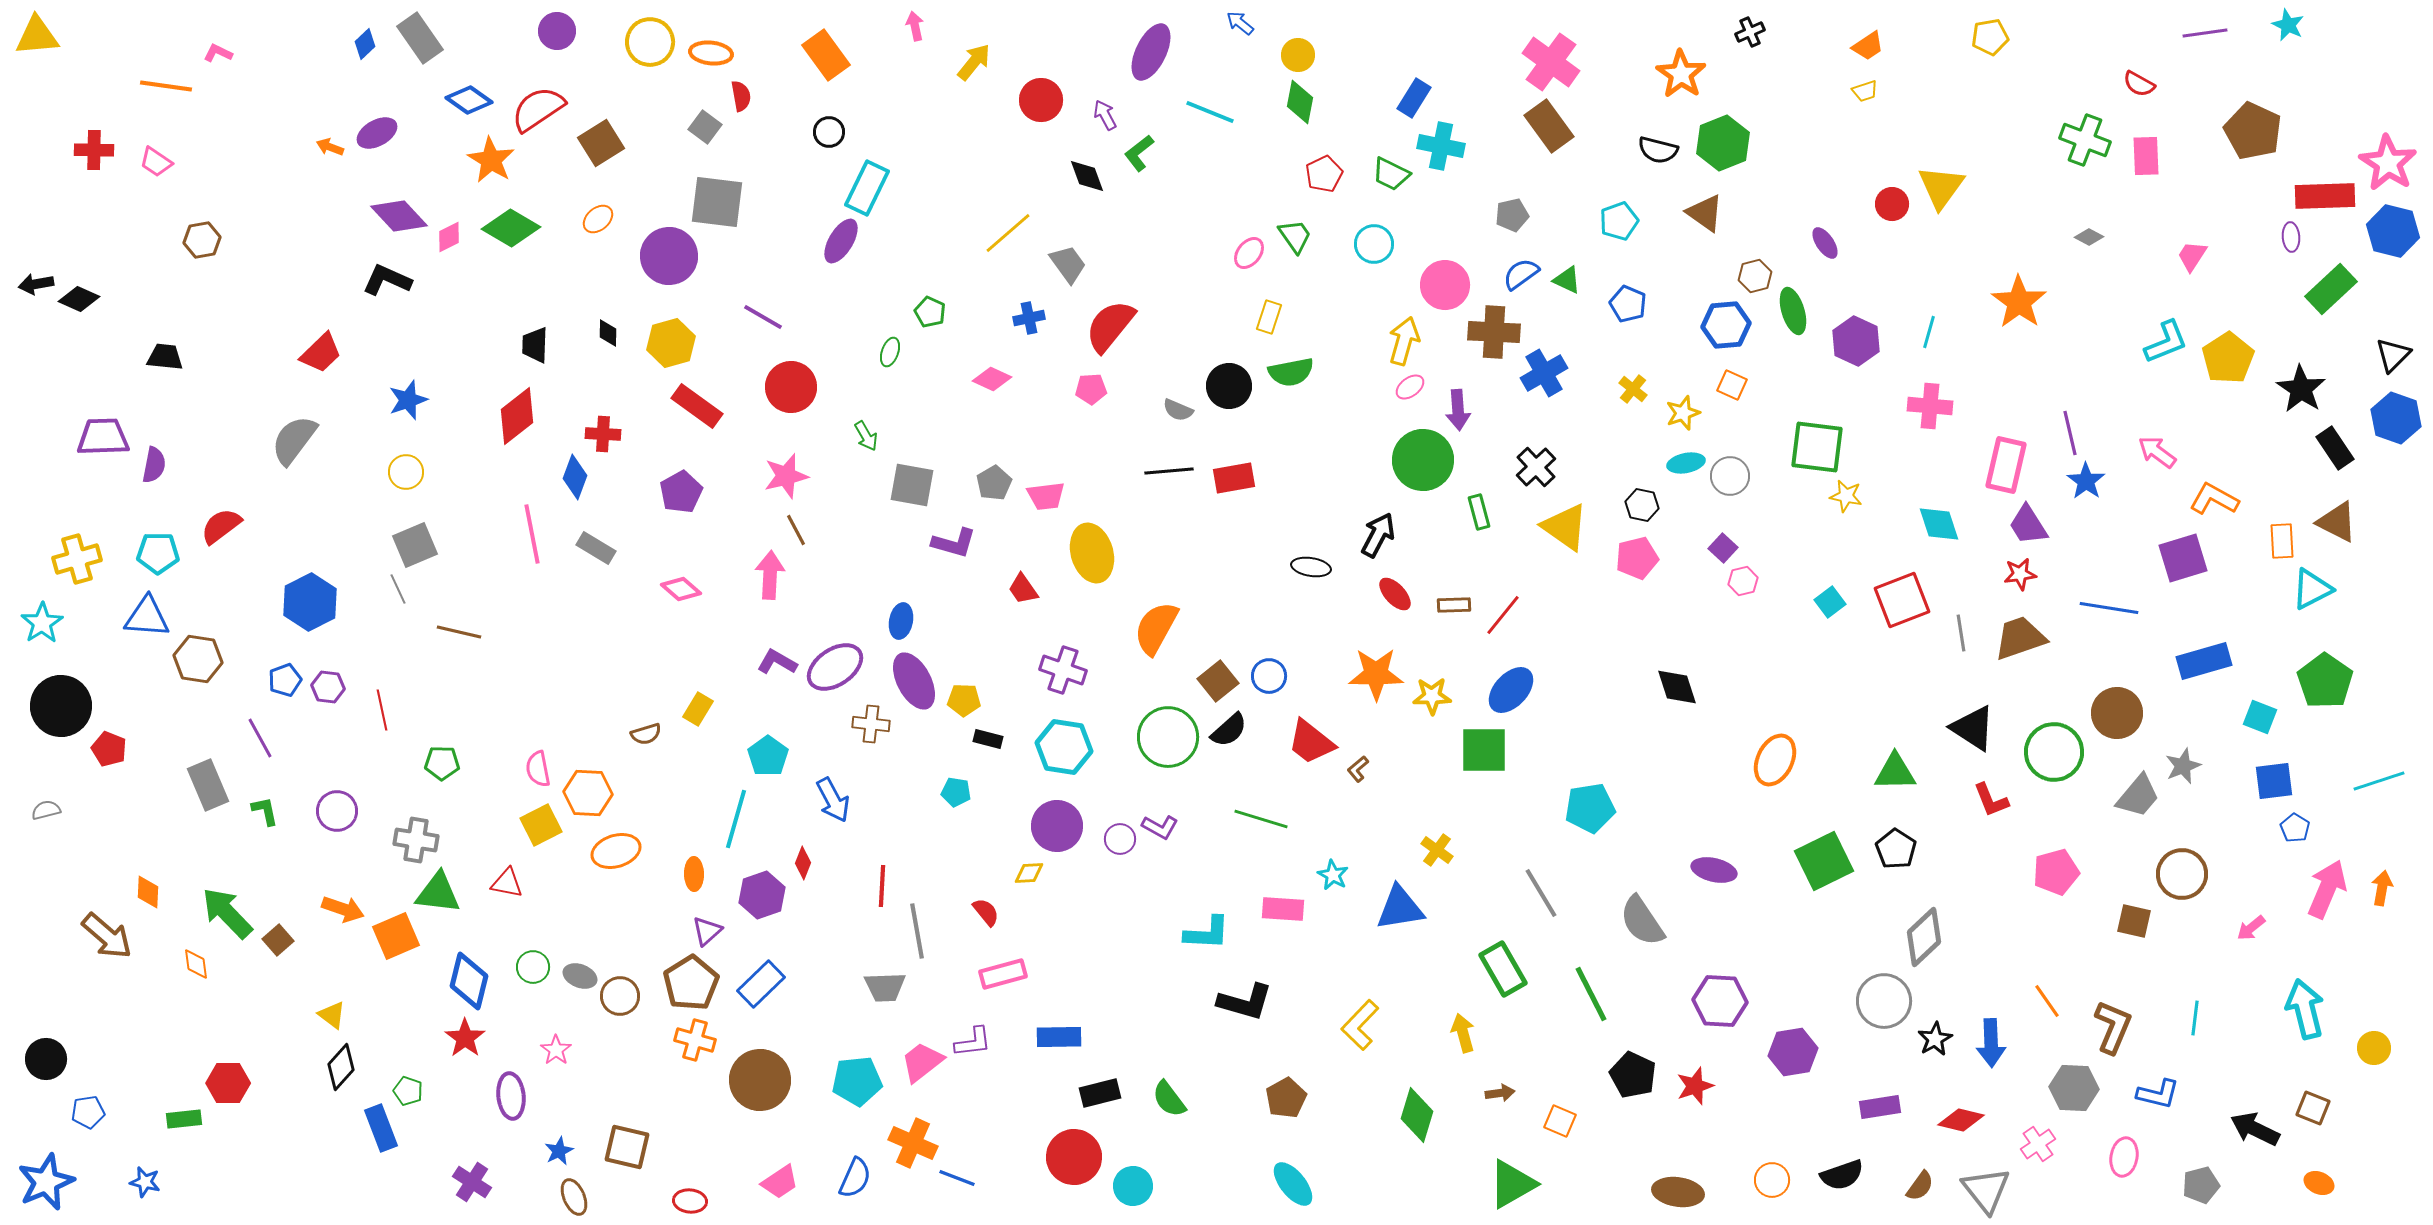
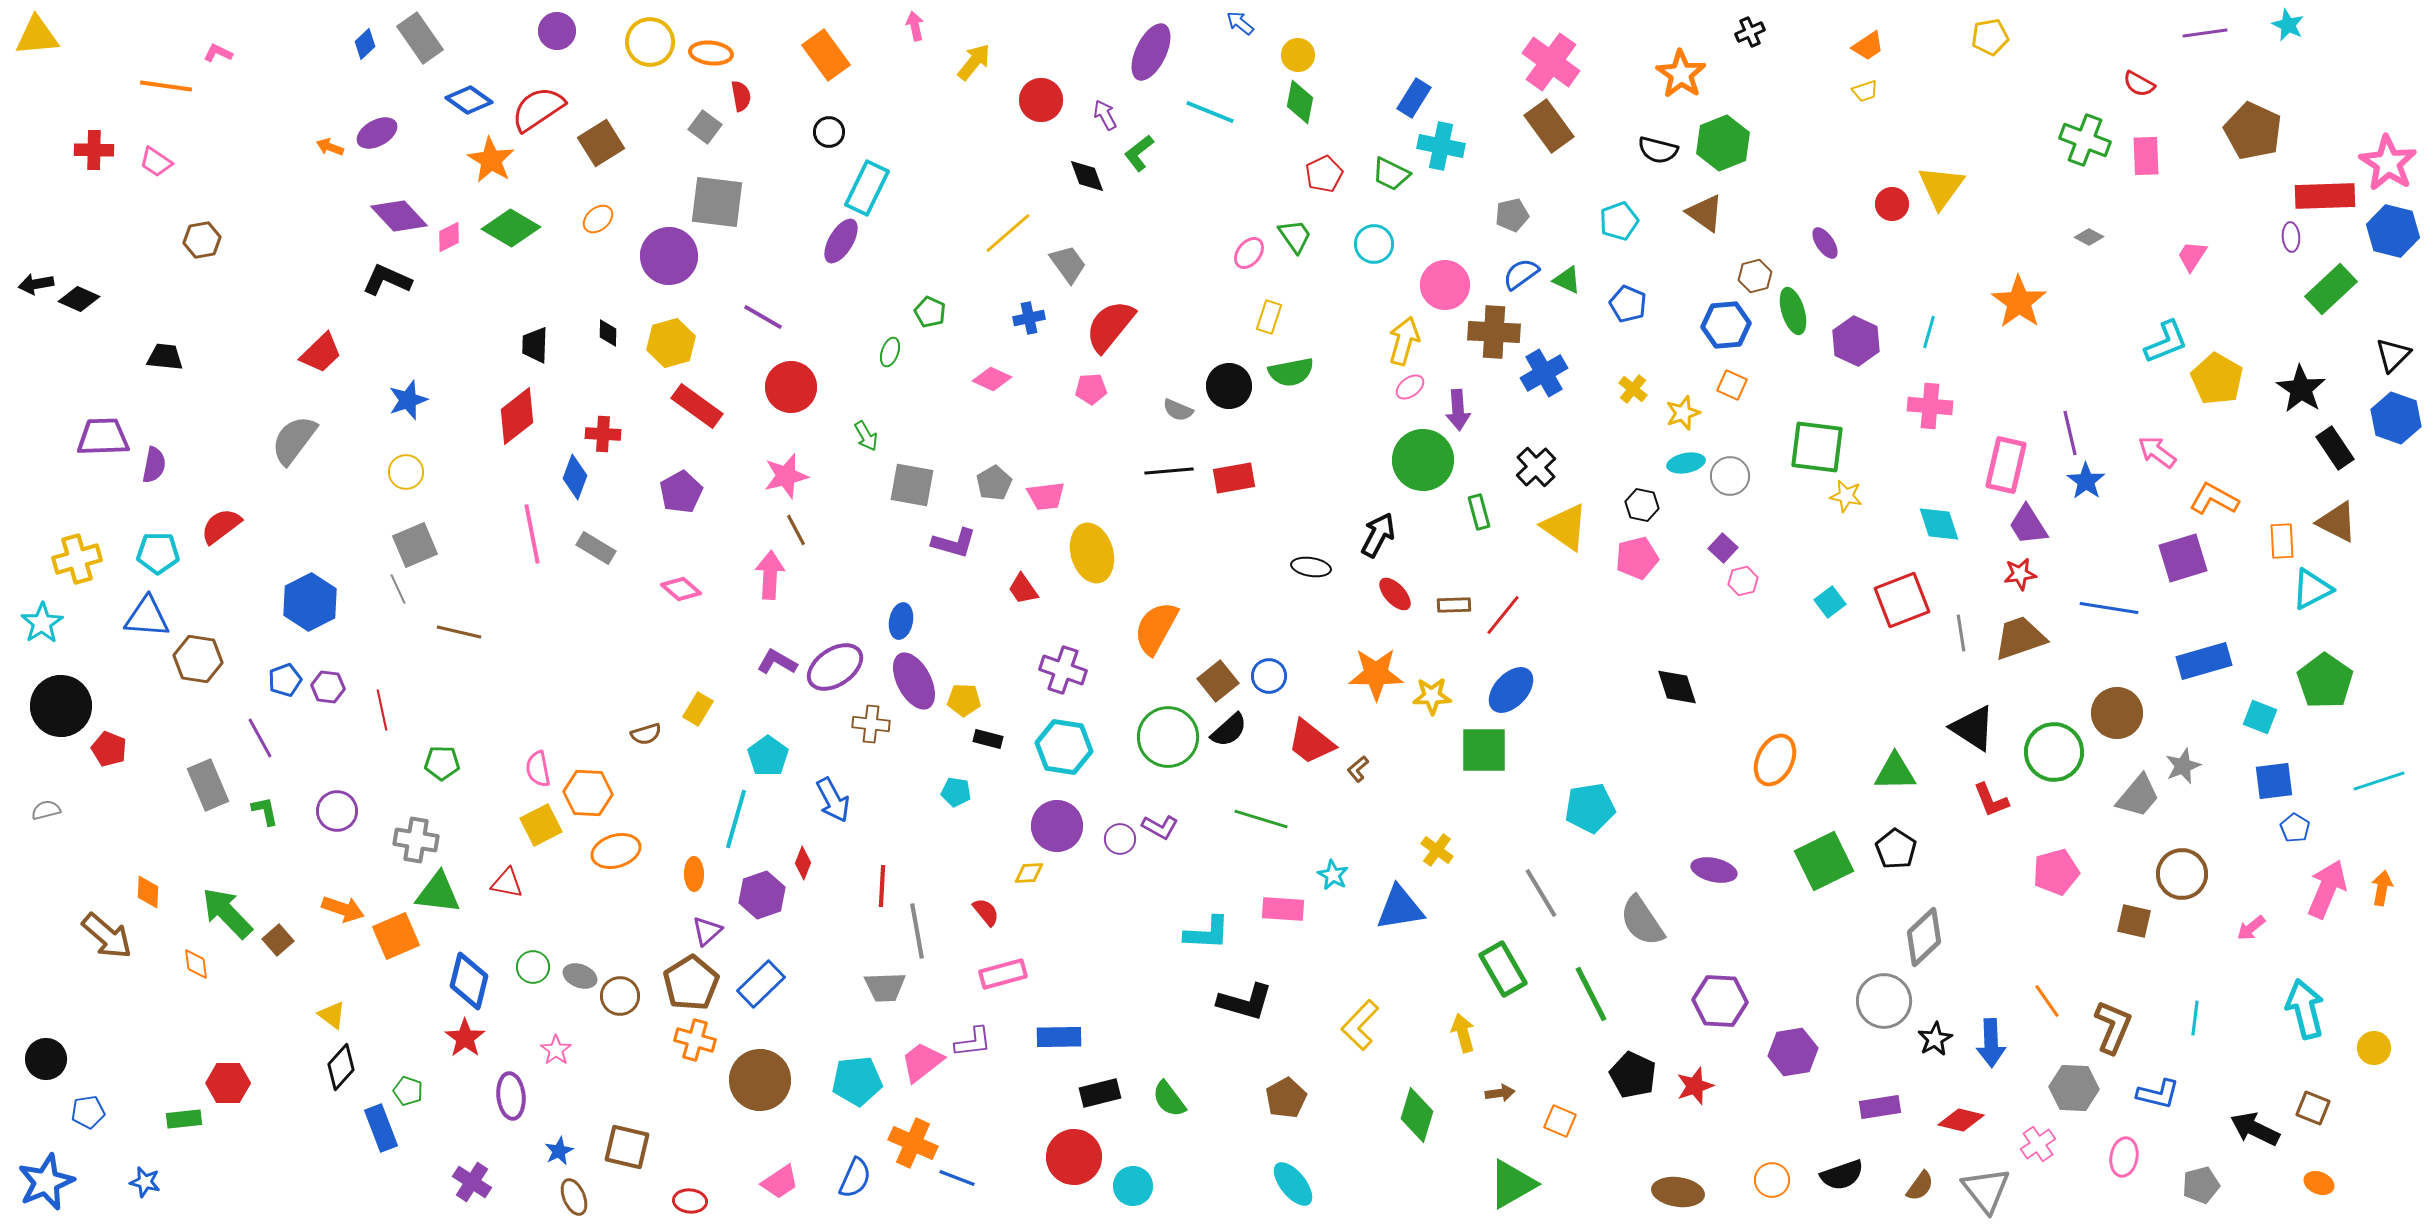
yellow pentagon at (2228, 358): moved 11 px left, 21 px down; rotated 9 degrees counterclockwise
